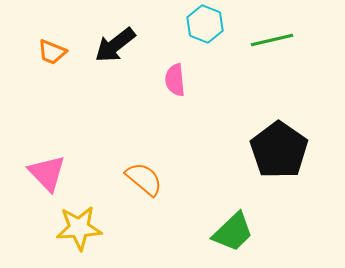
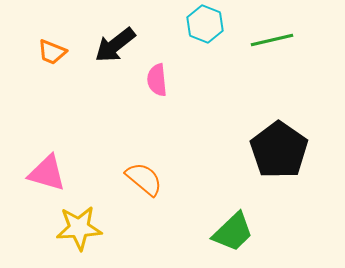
pink semicircle: moved 18 px left
pink triangle: rotated 30 degrees counterclockwise
